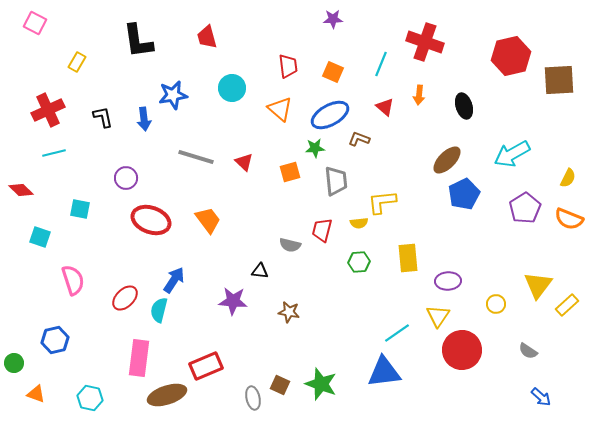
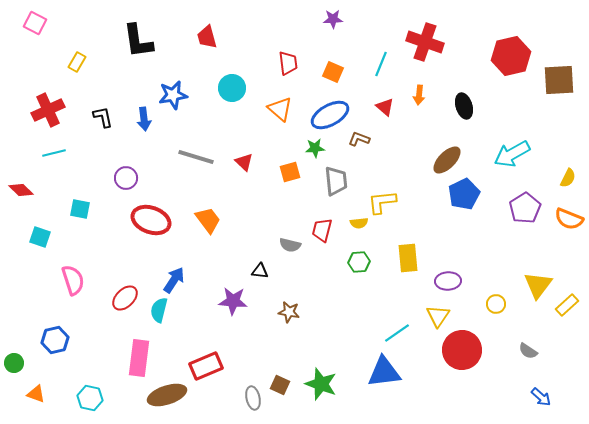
red trapezoid at (288, 66): moved 3 px up
